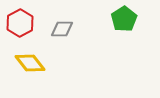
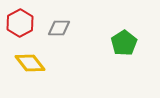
green pentagon: moved 24 px down
gray diamond: moved 3 px left, 1 px up
